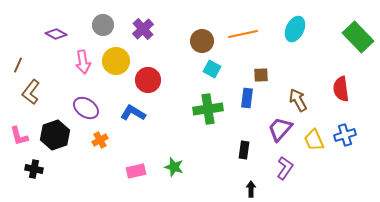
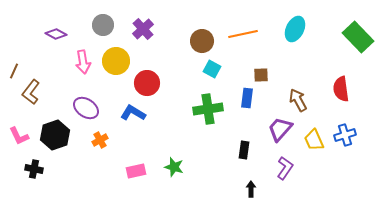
brown line: moved 4 px left, 6 px down
red circle: moved 1 px left, 3 px down
pink L-shape: rotated 10 degrees counterclockwise
